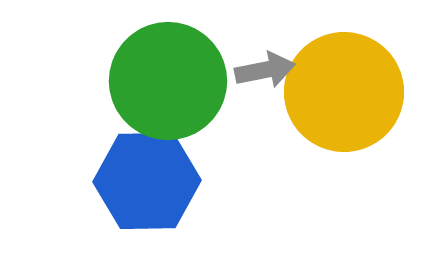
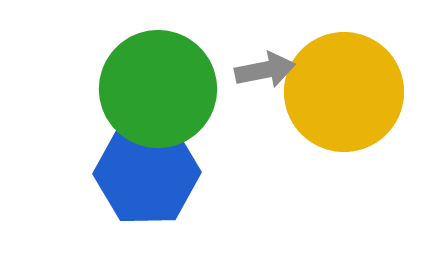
green circle: moved 10 px left, 8 px down
blue hexagon: moved 8 px up
